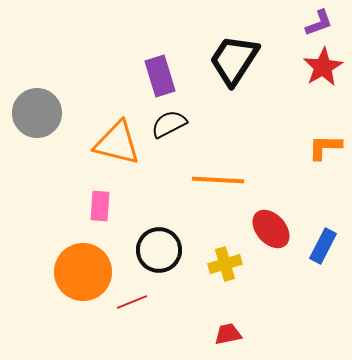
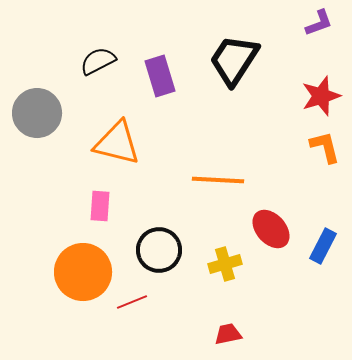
red star: moved 2 px left, 29 px down; rotated 12 degrees clockwise
black semicircle: moved 71 px left, 63 px up
orange L-shape: rotated 75 degrees clockwise
